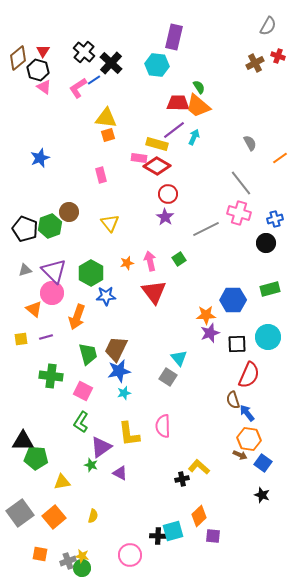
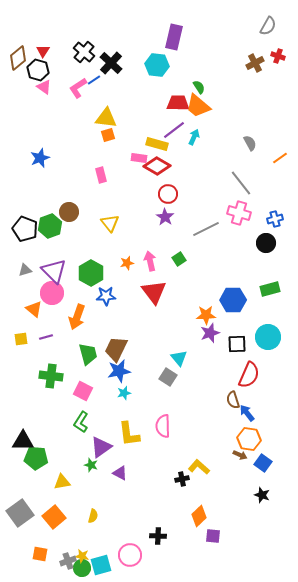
cyan square at (173, 531): moved 72 px left, 34 px down
